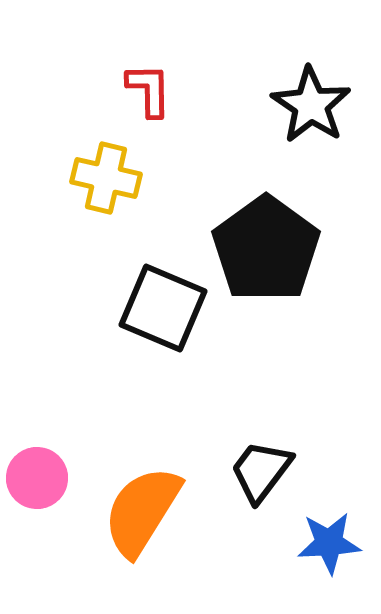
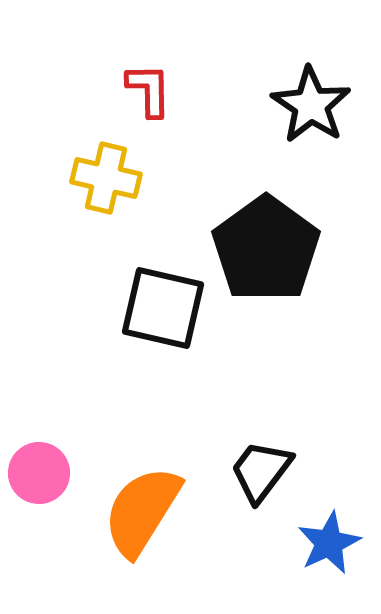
black square: rotated 10 degrees counterclockwise
pink circle: moved 2 px right, 5 px up
blue star: rotated 22 degrees counterclockwise
